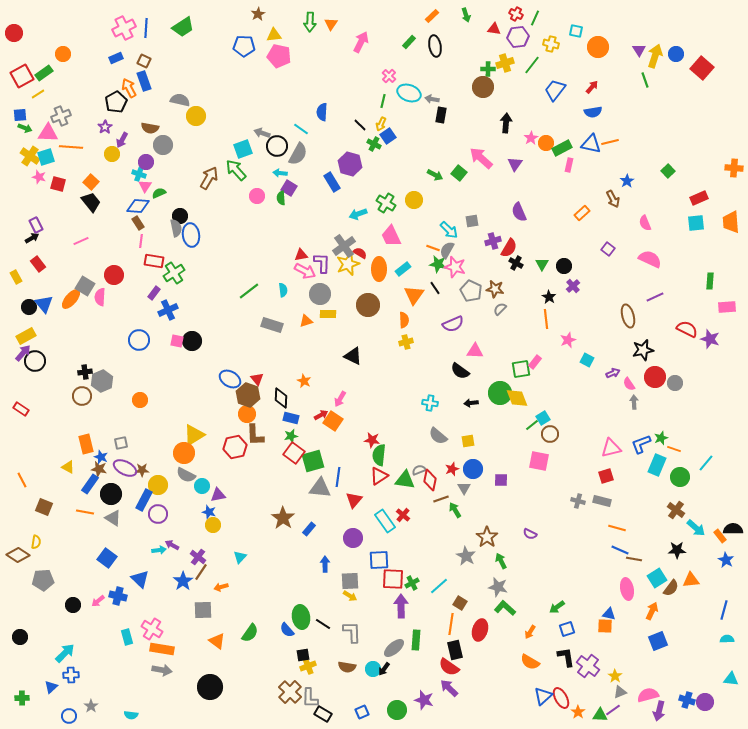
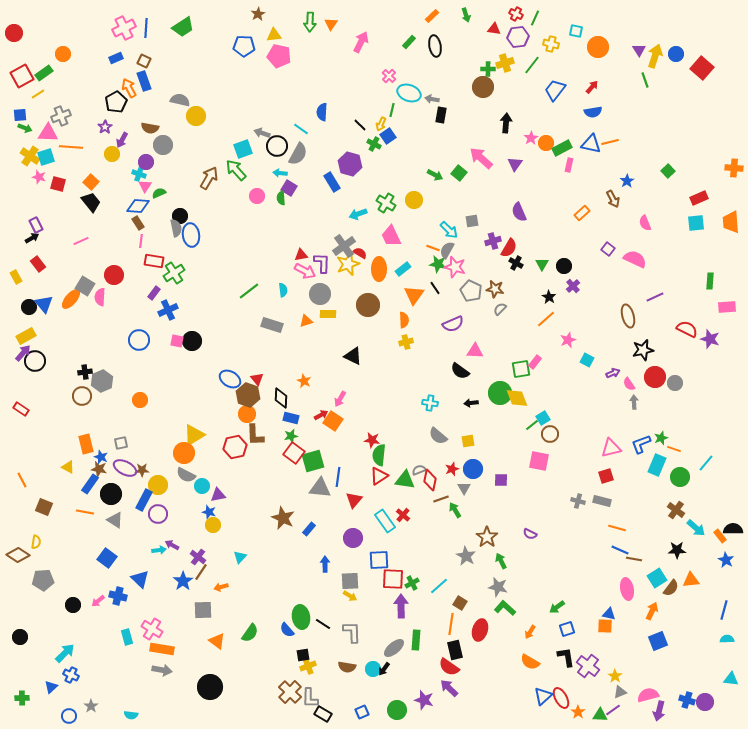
green line at (383, 101): moved 9 px right, 9 px down
pink semicircle at (650, 259): moved 15 px left
orange line at (546, 319): rotated 54 degrees clockwise
gray triangle at (113, 518): moved 2 px right, 2 px down
brown star at (283, 518): rotated 10 degrees counterclockwise
blue cross at (71, 675): rotated 28 degrees clockwise
